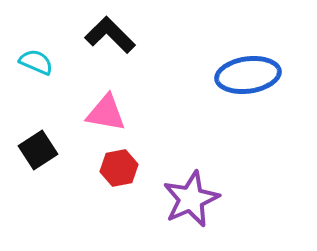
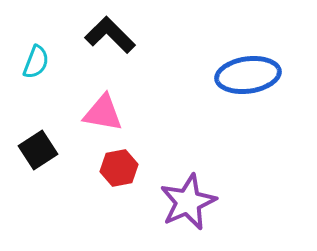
cyan semicircle: rotated 88 degrees clockwise
pink triangle: moved 3 px left
purple star: moved 3 px left, 3 px down
